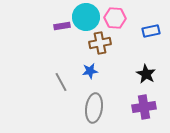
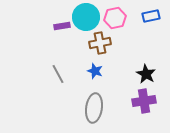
pink hexagon: rotated 15 degrees counterclockwise
blue rectangle: moved 15 px up
blue star: moved 5 px right; rotated 28 degrees clockwise
gray line: moved 3 px left, 8 px up
purple cross: moved 6 px up
